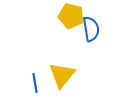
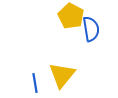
yellow pentagon: rotated 15 degrees clockwise
